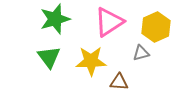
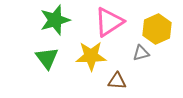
green star: moved 1 px down
yellow hexagon: moved 1 px right, 2 px down
green triangle: moved 2 px left, 1 px down
yellow star: moved 5 px up
brown triangle: moved 2 px left, 1 px up
